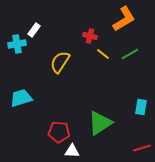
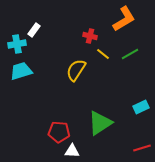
yellow semicircle: moved 16 px right, 8 px down
cyan trapezoid: moved 27 px up
cyan rectangle: rotated 56 degrees clockwise
